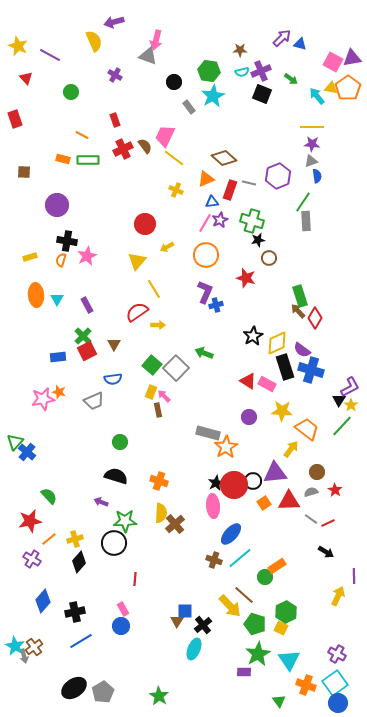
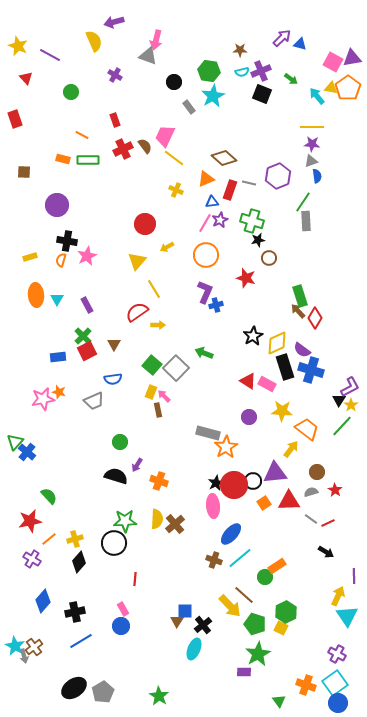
purple arrow at (101, 502): moved 36 px right, 37 px up; rotated 80 degrees counterclockwise
yellow semicircle at (161, 513): moved 4 px left, 6 px down
cyan triangle at (289, 660): moved 58 px right, 44 px up
